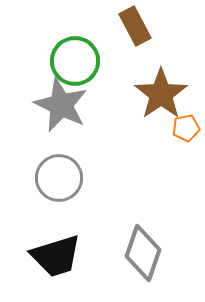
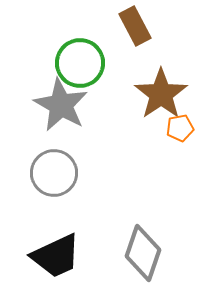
green circle: moved 5 px right, 2 px down
gray star: rotated 4 degrees clockwise
orange pentagon: moved 6 px left
gray circle: moved 5 px left, 5 px up
black trapezoid: rotated 8 degrees counterclockwise
